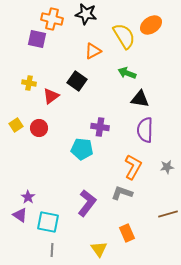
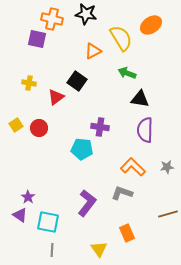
yellow semicircle: moved 3 px left, 2 px down
red triangle: moved 5 px right, 1 px down
orange L-shape: rotated 75 degrees counterclockwise
